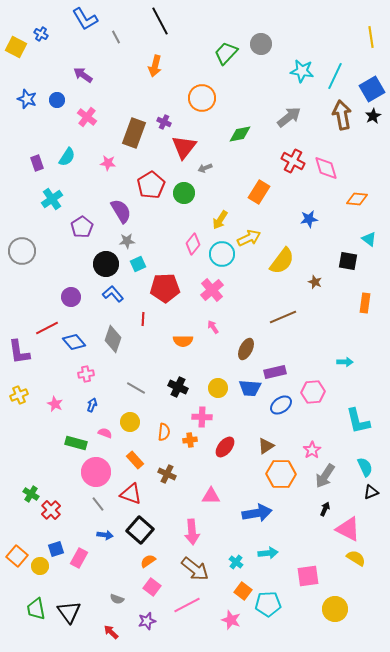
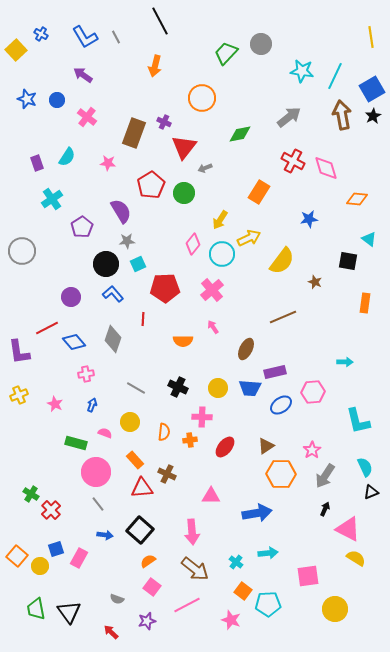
blue L-shape at (85, 19): moved 18 px down
yellow square at (16, 47): moved 3 px down; rotated 20 degrees clockwise
red triangle at (131, 494): moved 11 px right, 6 px up; rotated 25 degrees counterclockwise
